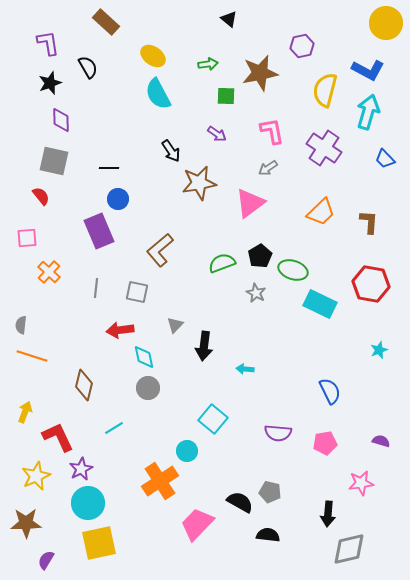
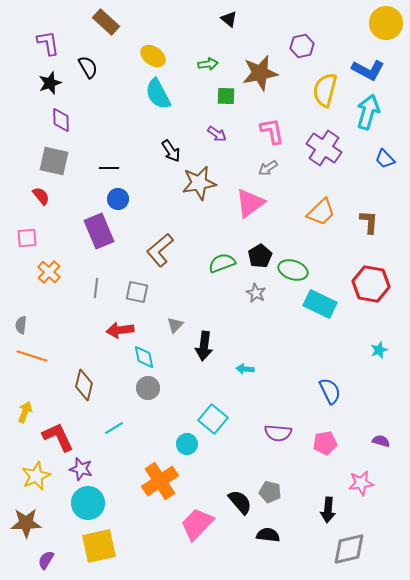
cyan circle at (187, 451): moved 7 px up
purple star at (81, 469): rotated 30 degrees counterclockwise
black semicircle at (240, 502): rotated 20 degrees clockwise
black arrow at (328, 514): moved 4 px up
yellow square at (99, 543): moved 3 px down
